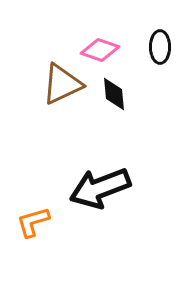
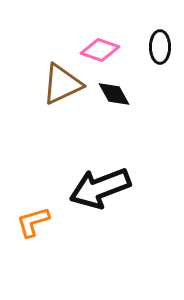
black diamond: rotated 24 degrees counterclockwise
